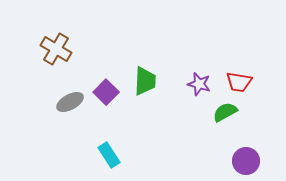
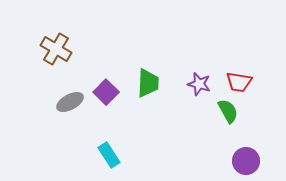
green trapezoid: moved 3 px right, 2 px down
green semicircle: moved 3 px right, 1 px up; rotated 90 degrees clockwise
